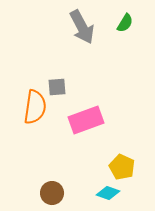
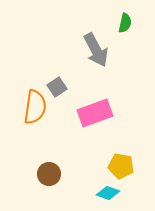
green semicircle: rotated 18 degrees counterclockwise
gray arrow: moved 14 px right, 23 px down
gray square: rotated 30 degrees counterclockwise
pink rectangle: moved 9 px right, 7 px up
yellow pentagon: moved 1 px left, 1 px up; rotated 15 degrees counterclockwise
brown circle: moved 3 px left, 19 px up
